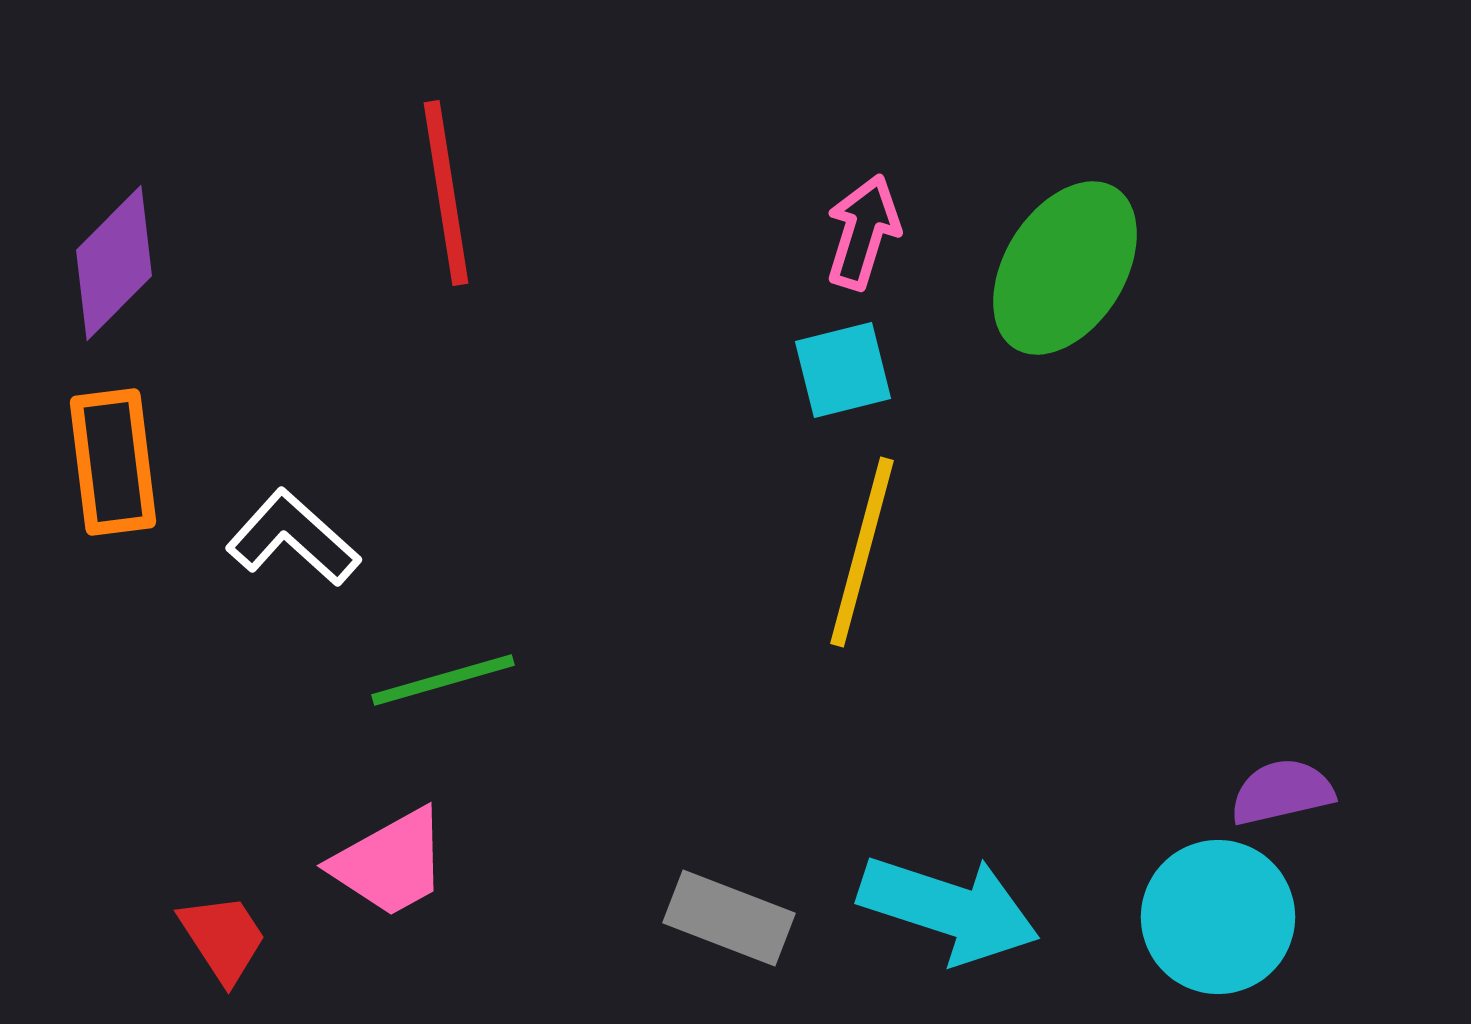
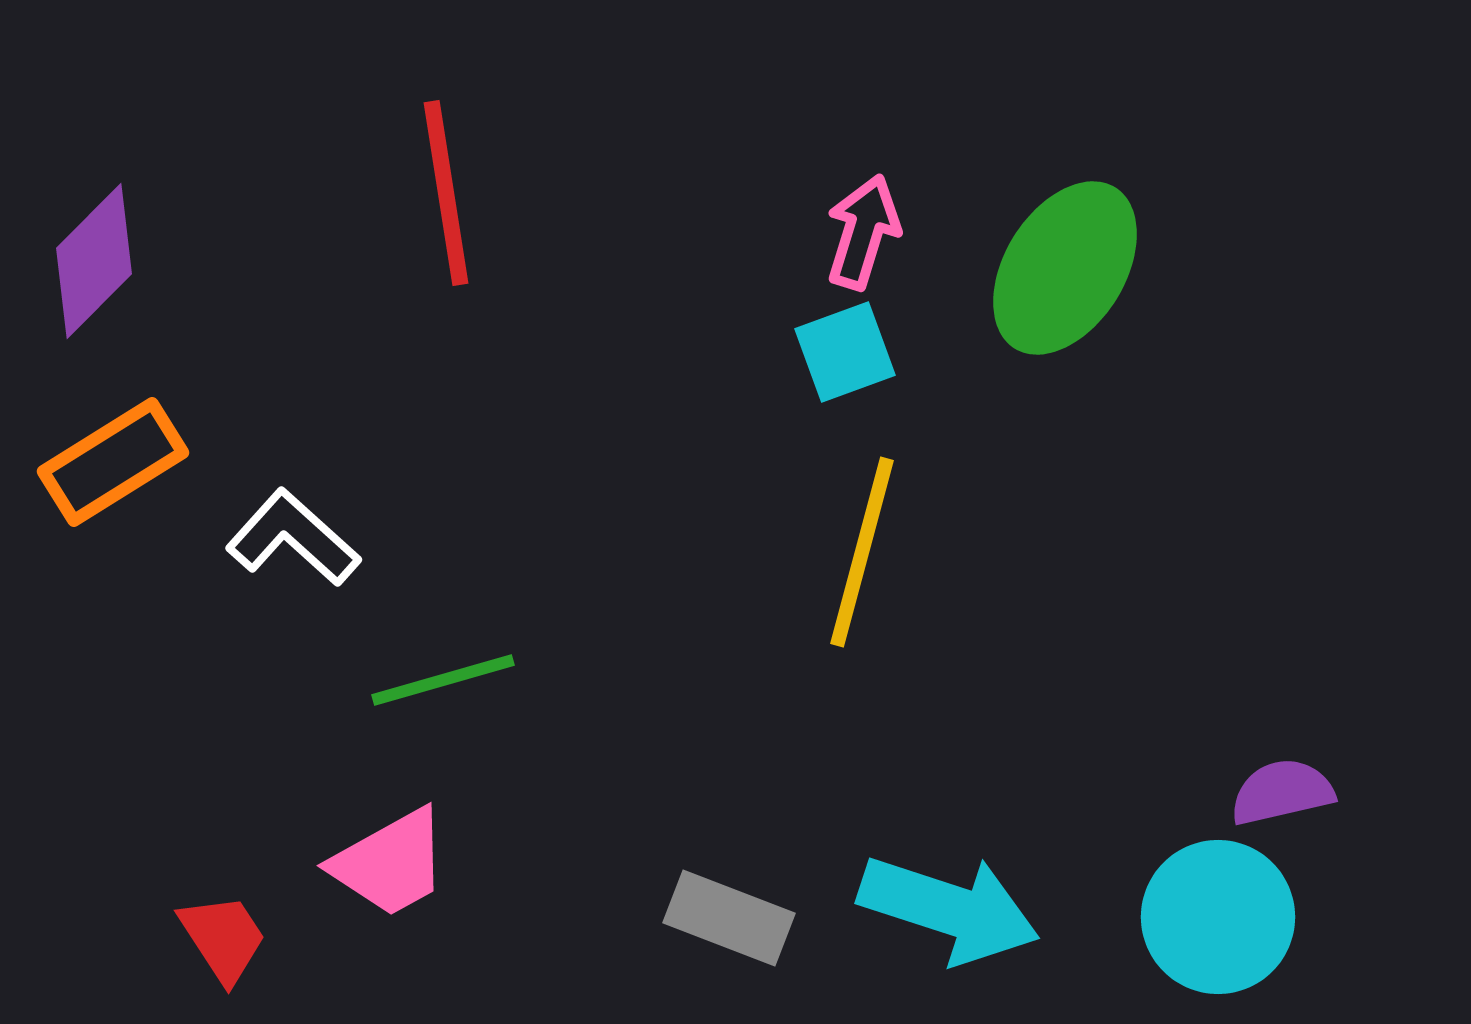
purple diamond: moved 20 px left, 2 px up
cyan square: moved 2 px right, 18 px up; rotated 6 degrees counterclockwise
orange rectangle: rotated 65 degrees clockwise
